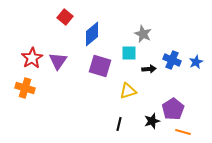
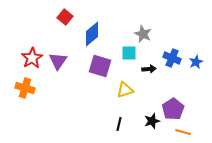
blue cross: moved 2 px up
yellow triangle: moved 3 px left, 1 px up
